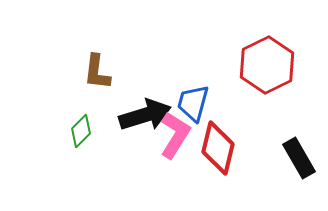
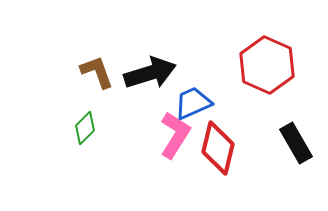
red hexagon: rotated 10 degrees counterclockwise
brown L-shape: rotated 153 degrees clockwise
blue trapezoid: rotated 51 degrees clockwise
black arrow: moved 5 px right, 42 px up
green diamond: moved 4 px right, 3 px up
black rectangle: moved 3 px left, 15 px up
